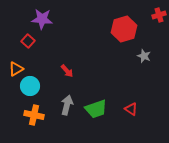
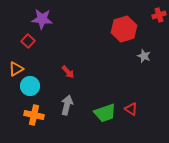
red arrow: moved 1 px right, 1 px down
green trapezoid: moved 9 px right, 4 px down
